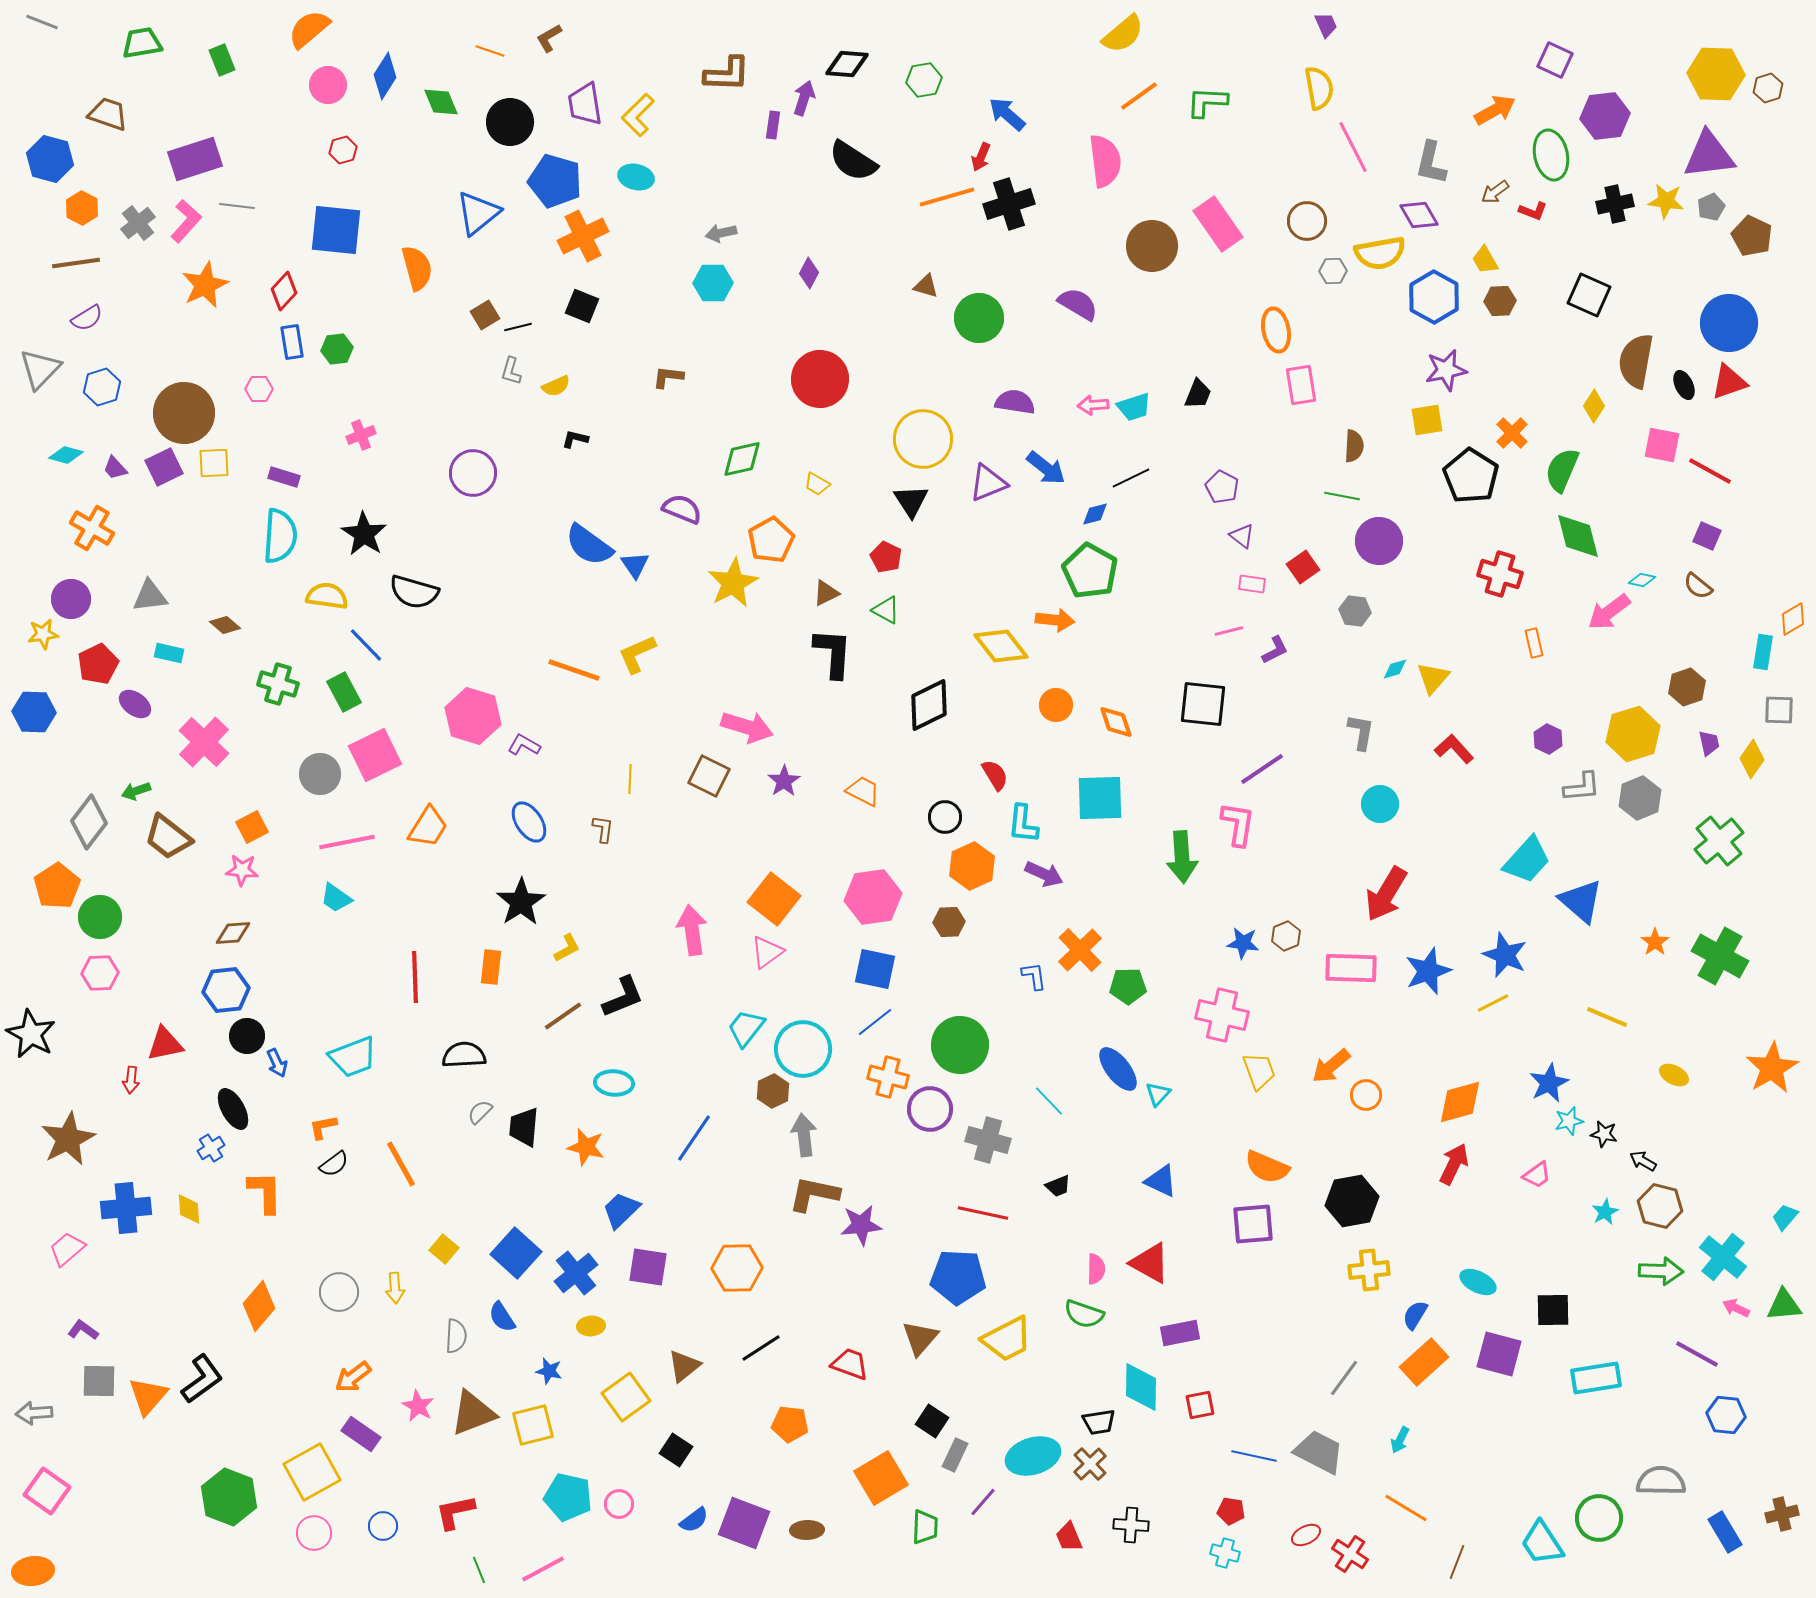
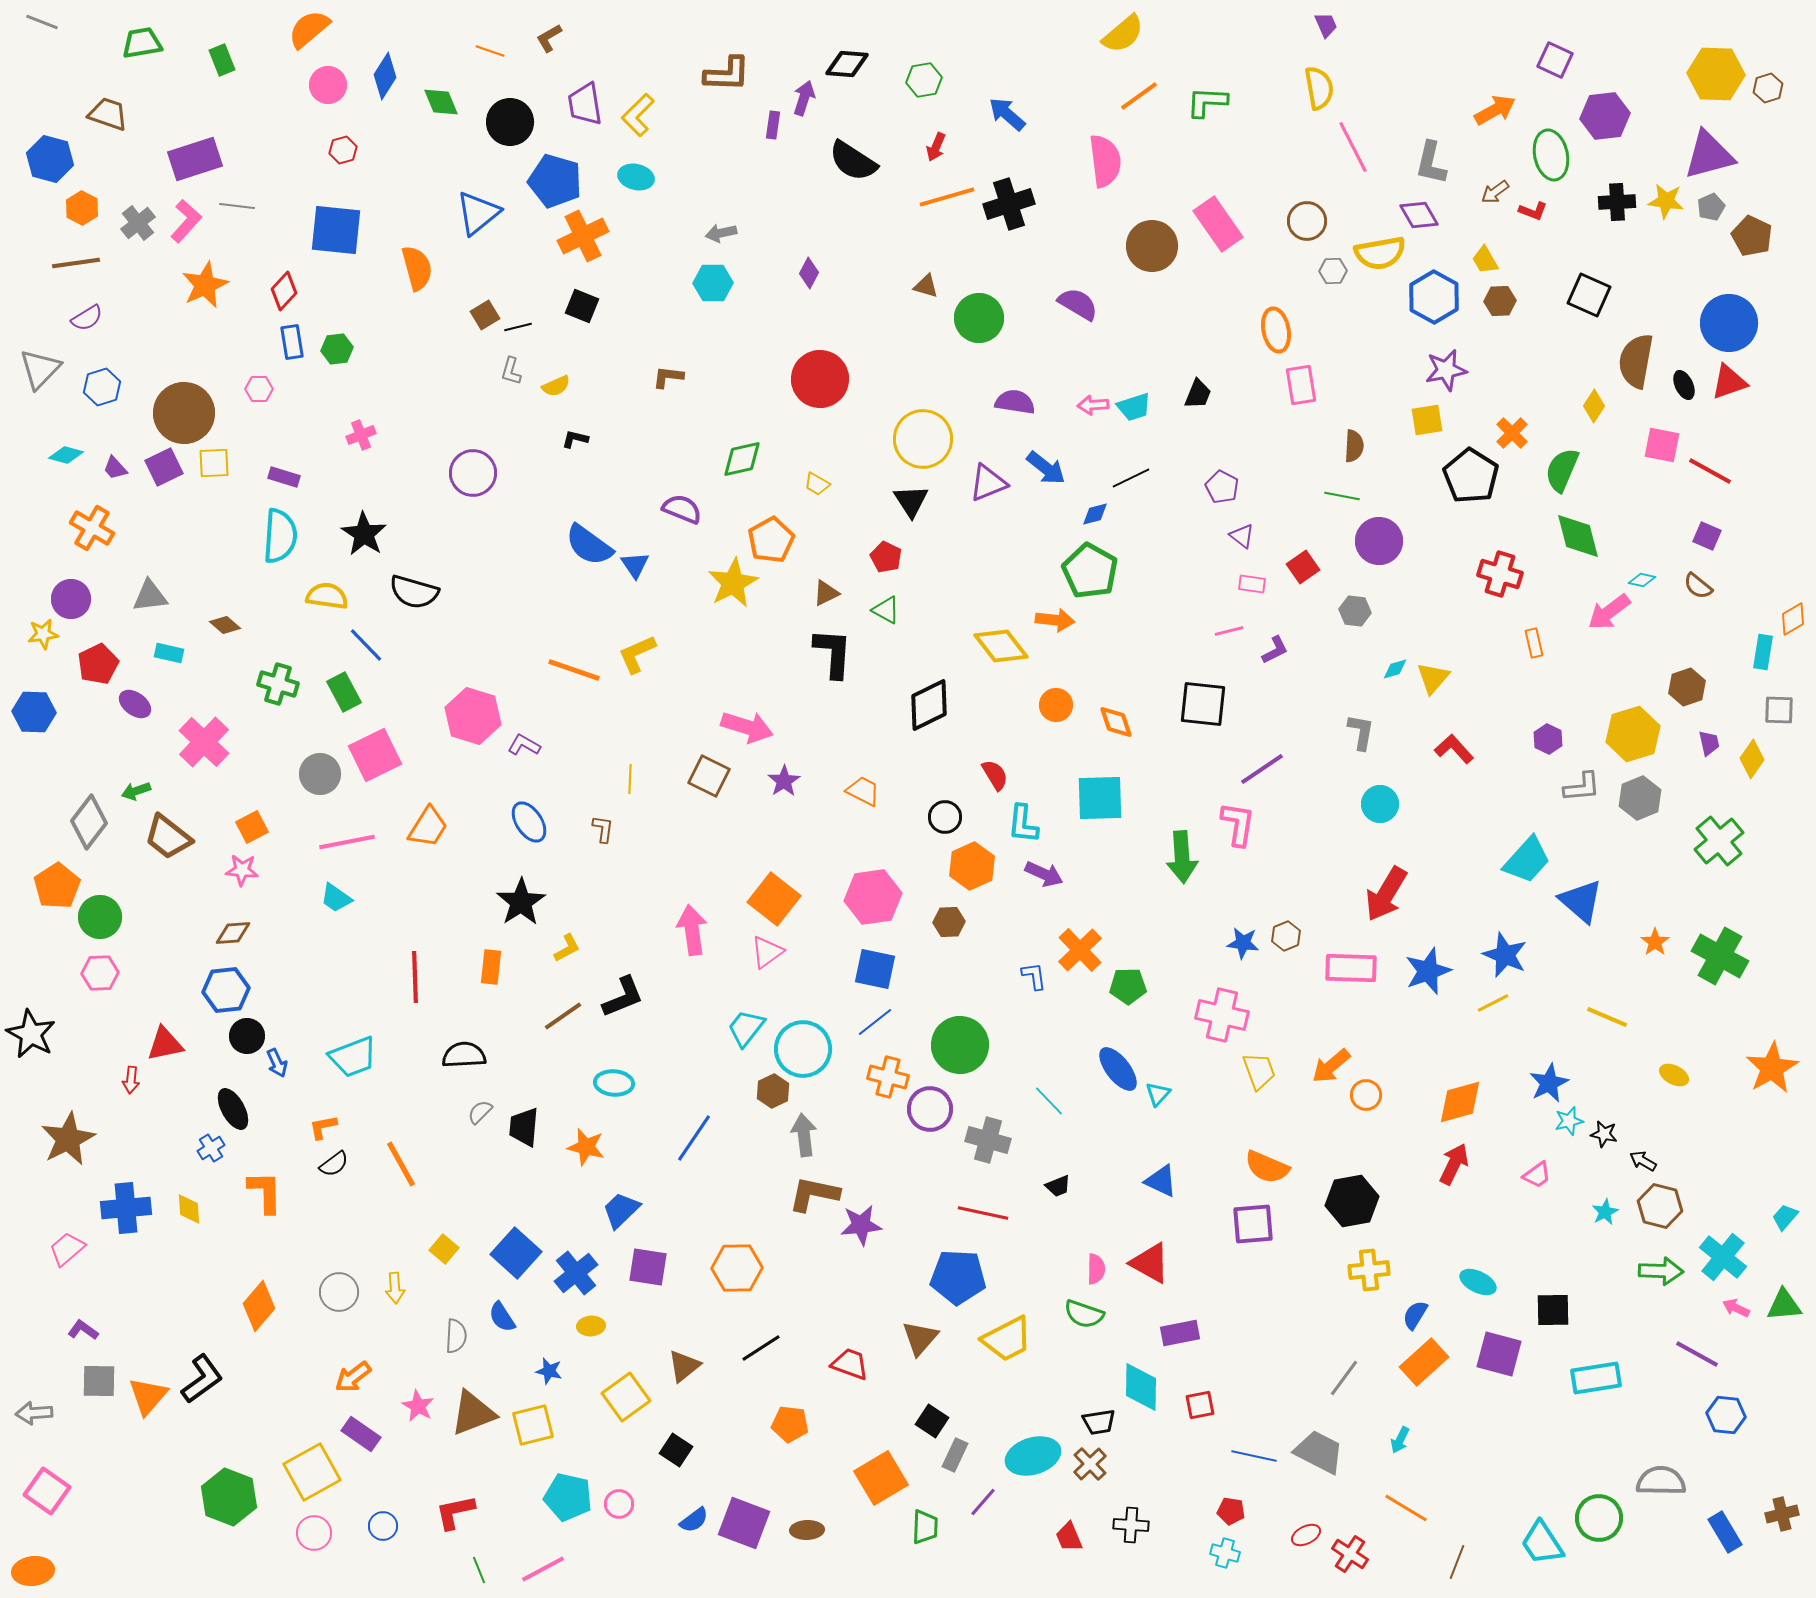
purple triangle at (1709, 155): rotated 8 degrees counterclockwise
red arrow at (981, 157): moved 45 px left, 10 px up
black cross at (1615, 204): moved 2 px right, 2 px up; rotated 9 degrees clockwise
